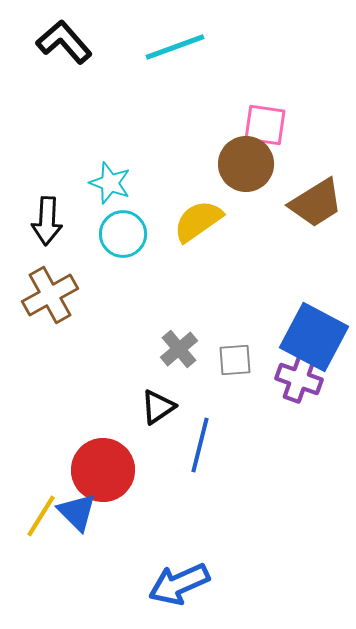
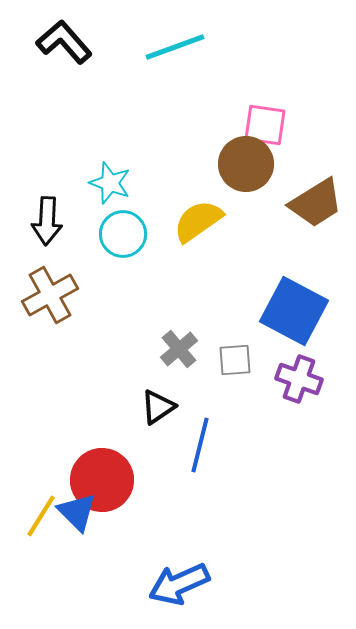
blue square: moved 20 px left, 26 px up
red circle: moved 1 px left, 10 px down
